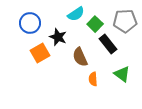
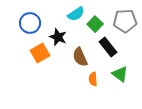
black rectangle: moved 3 px down
green triangle: moved 2 px left
